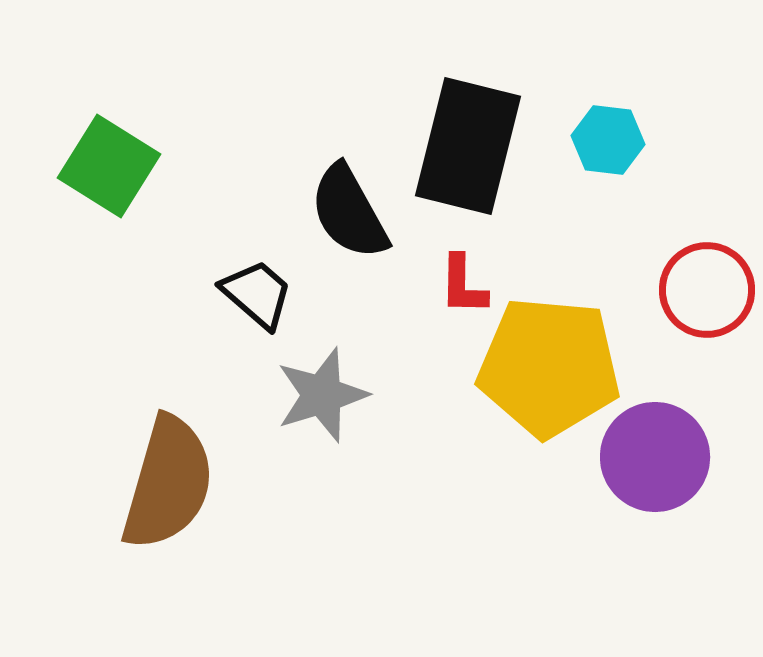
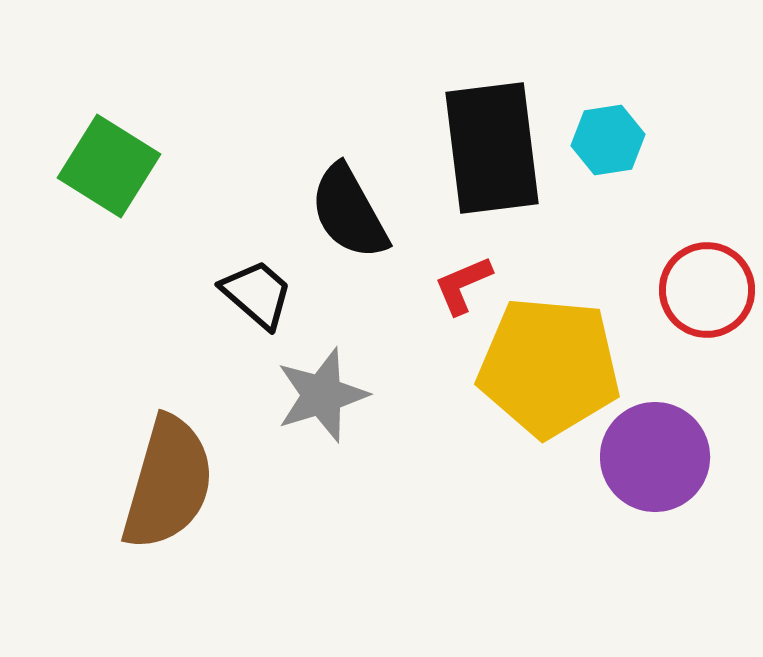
cyan hexagon: rotated 16 degrees counterclockwise
black rectangle: moved 24 px right, 2 px down; rotated 21 degrees counterclockwise
red L-shape: rotated 66 degrees clockwise
